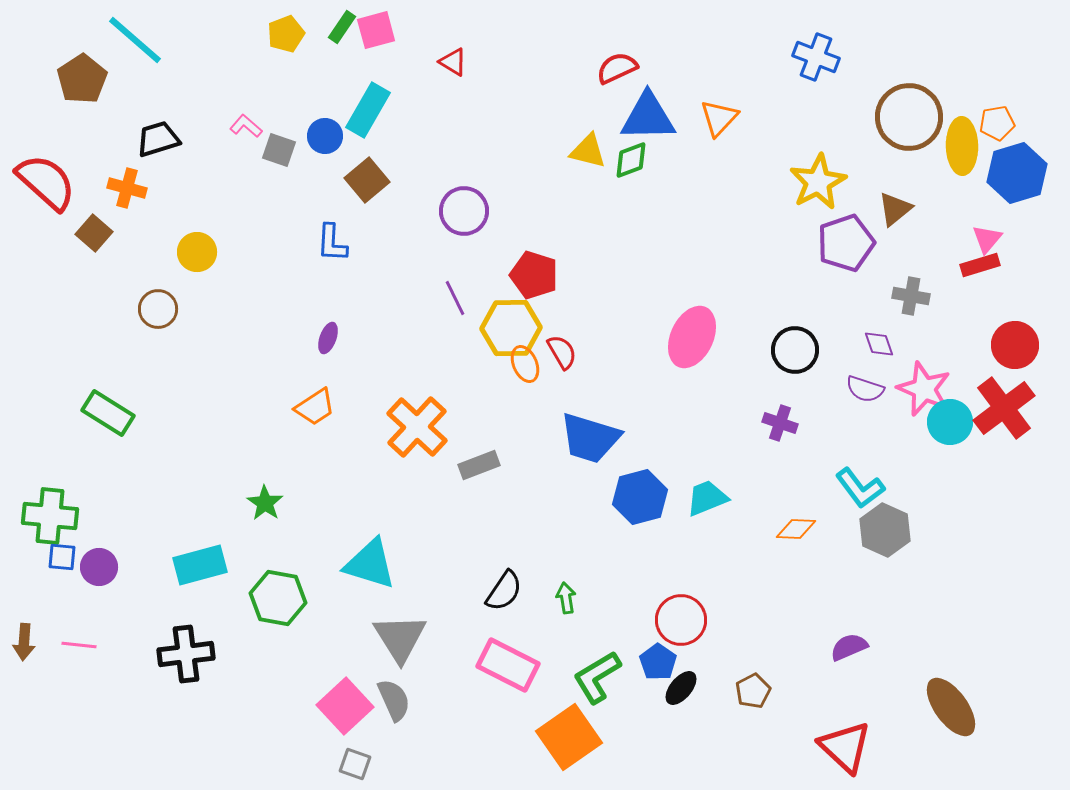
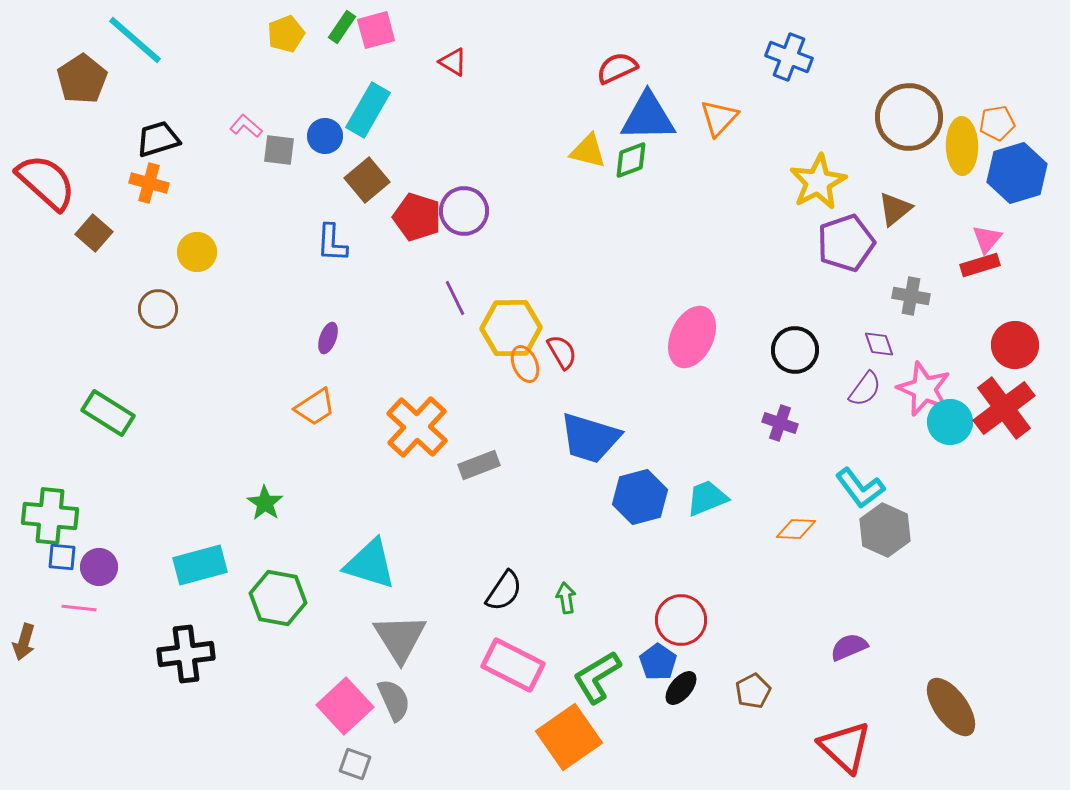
blue cross at (816, 57): moved 27 px left
gray square at (279, 150): rotated 12 degrees counterclockwise
orange cross at (127, 188): moved 22 px right, 5 px up
red pentagon at (534, 275): moved 117 px left, 58 px up
purple semicircle at (865, 389): rotated 72 degrees counterclockwise
brown arrow at (24, 642): rotated 12 degrees clockwise
pink line at (79, 645): moved 37 px up
pink rectangle at (508, 665): moved 5 px right
